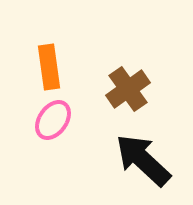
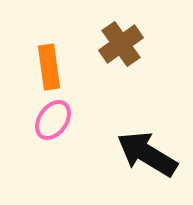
brown cross: moved 7 px left, 45 px up
black arrow: moved 4 px right, 6 px up; rotated 12 degrees counterclockwise
